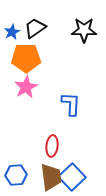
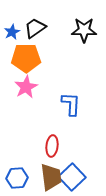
blue hexagon: moved 1 px right, 3 px down
